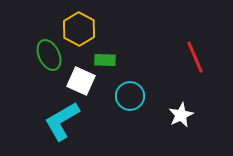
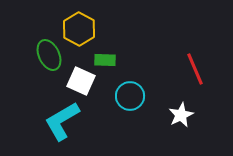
red line: moved 12 px down
